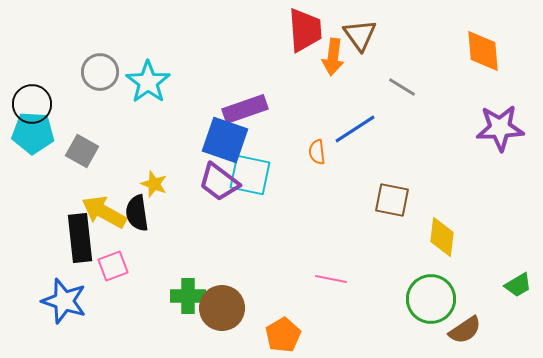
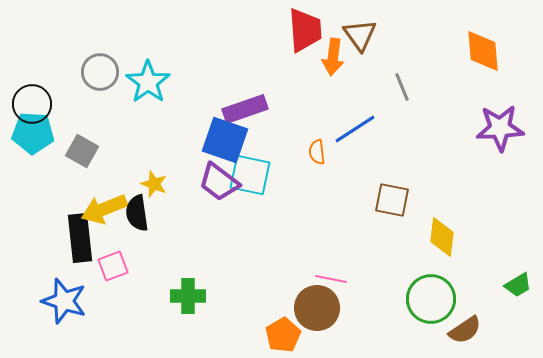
gray line: rotated 36 degrees clockwise
yellow arrow: moved 3 px up; rotated 51 degrees counterclockwise
brown circle: moved 95 px right
